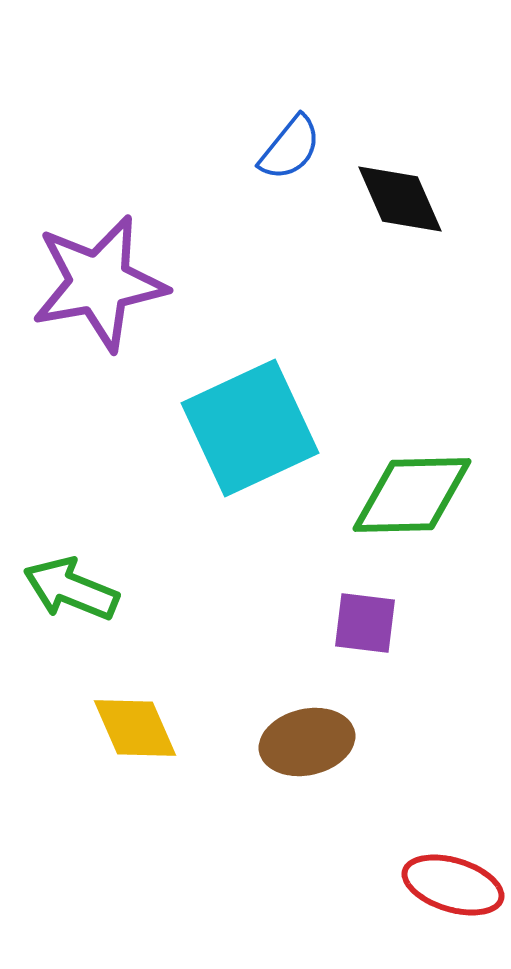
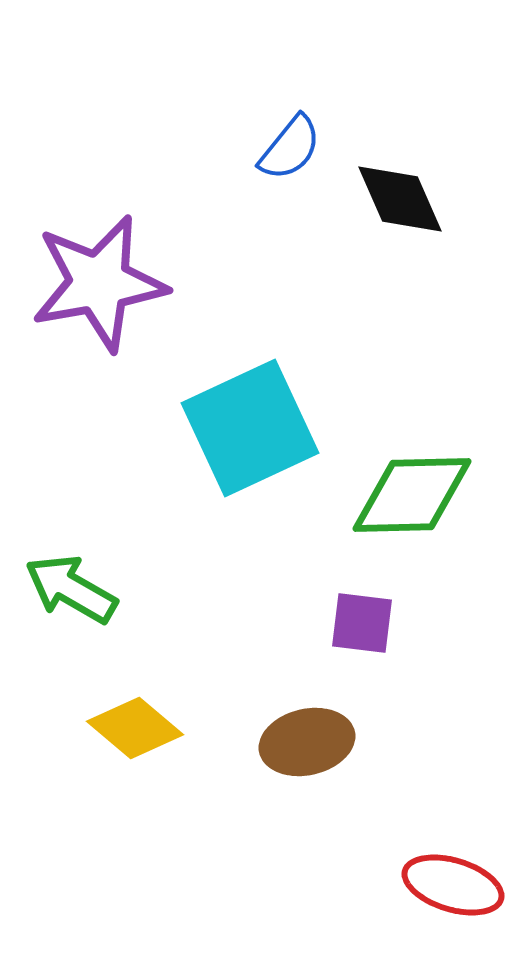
green arrow: rotated 8 degrees clockwise
purple square: moved 3 px left
yellow diamond: rotated 26 degrees counterclockwise
